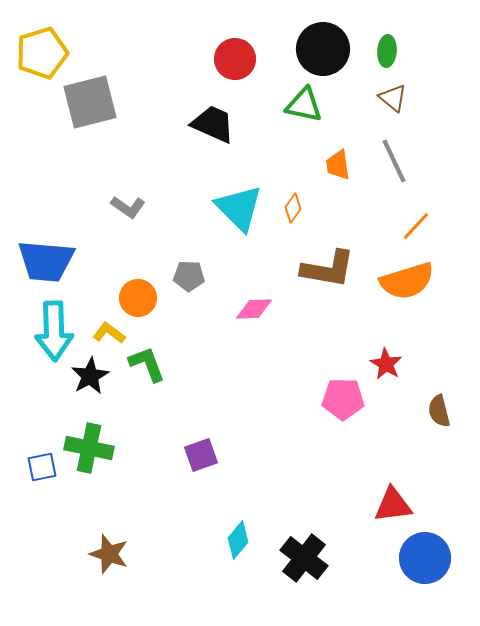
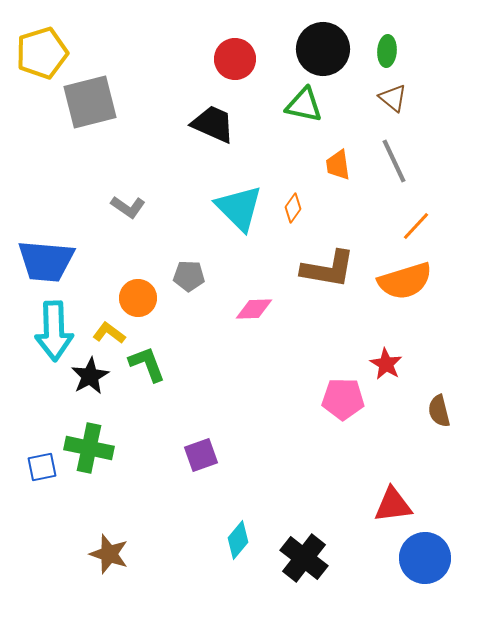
orange semicircle: moved 2 px left
